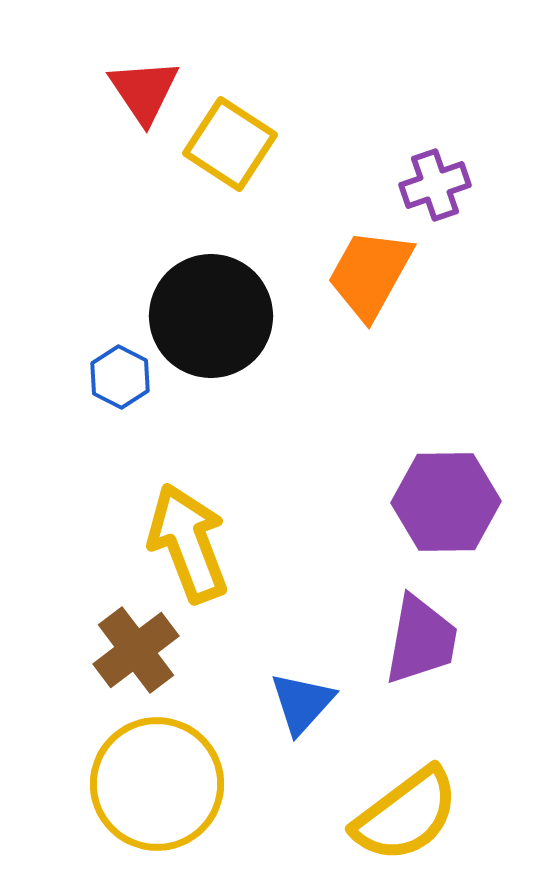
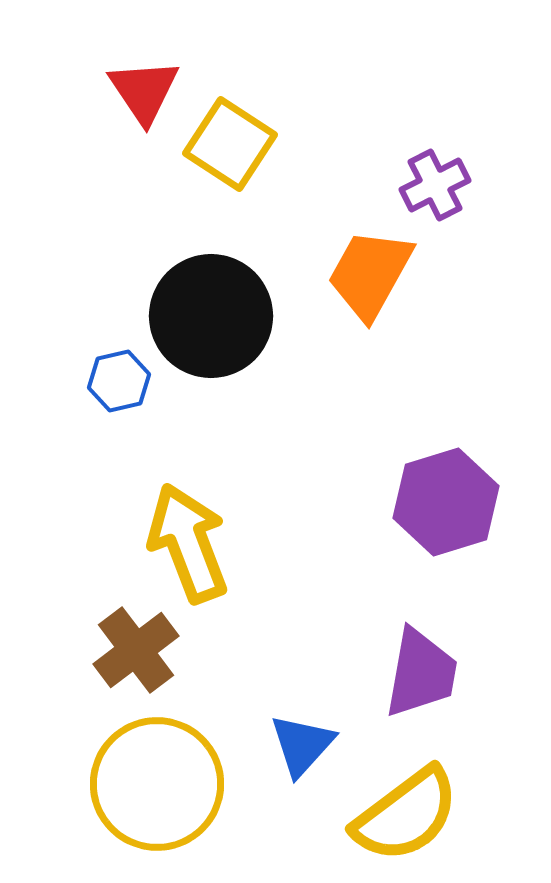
purple cross: rotated 8 degrees counterclockwise
blue hexagon: moved 1 px left, 4 px down; rotated 20 degrees clockwise
purple hexagon: rotated 16 degrees counterclockwise
purple trapezoid: moved 33 px down
blue triangle: moved 42 px down
